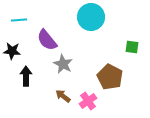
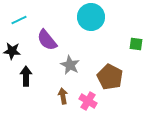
cyan line: rotated 21 degrees counterclockwise
green square: moved 4 px right, 3 px up
gray star: moved 7 px right, 1 px down
brown arrow: rotated 42 degrees clockwise
pink cross: rotated 24 degrees counterclockwise
